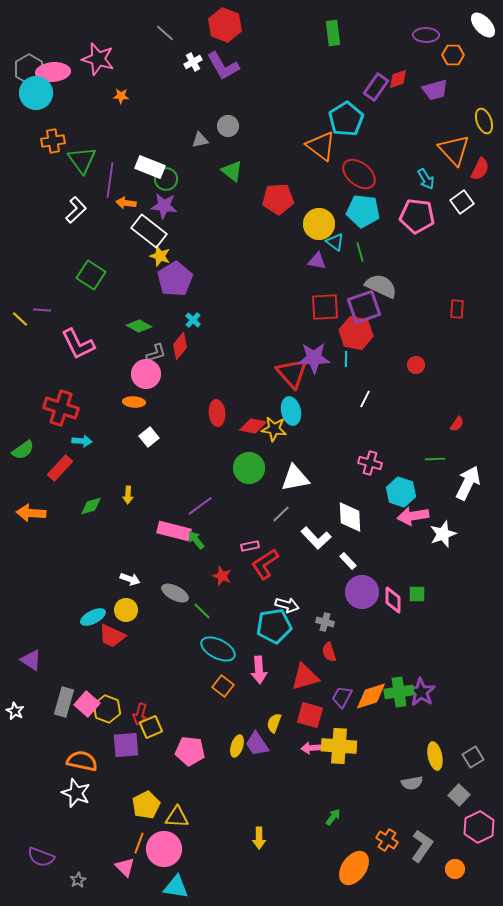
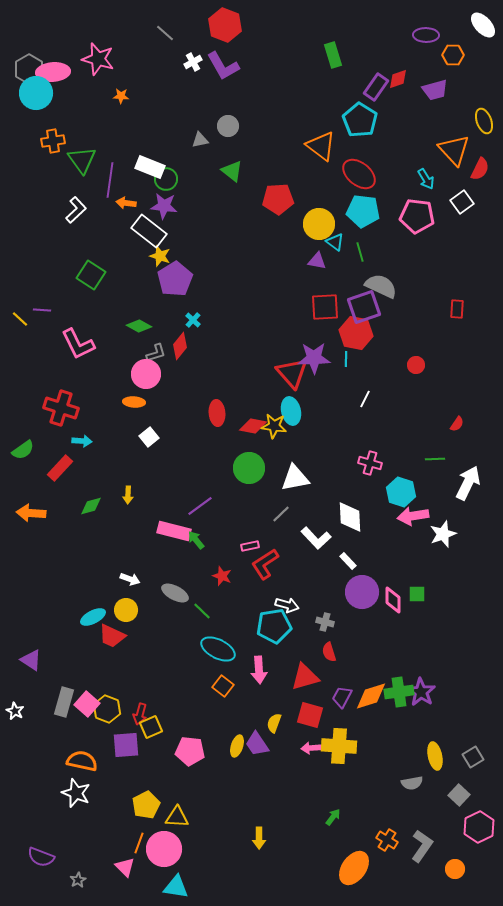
green rectangle at (333, 33): moved 22 px down; rotated 10 degrees counterclockwise
cyan pentagon at (346, 119): moved 14 px right, 1 px down; rotated 8 degrees counterclockwise
yellow star at (274, 429): moved 3 px up
